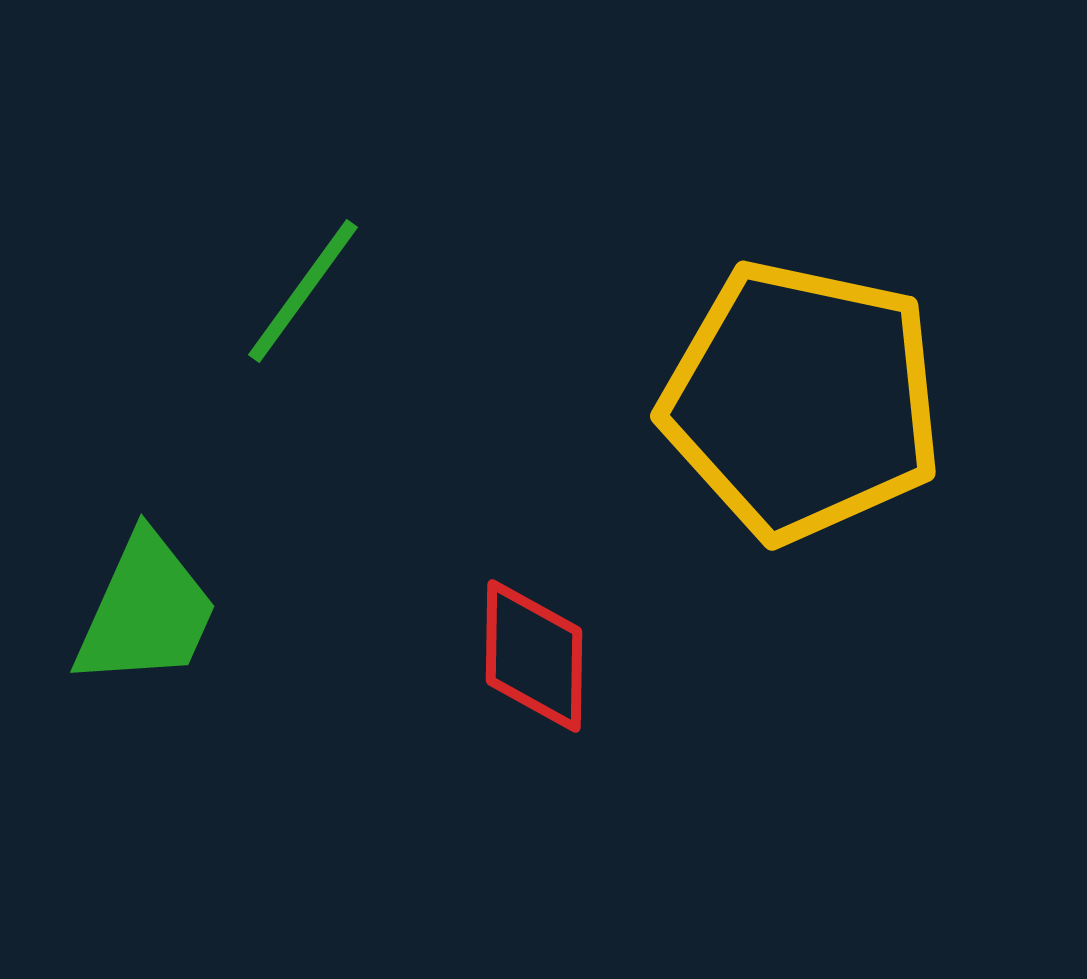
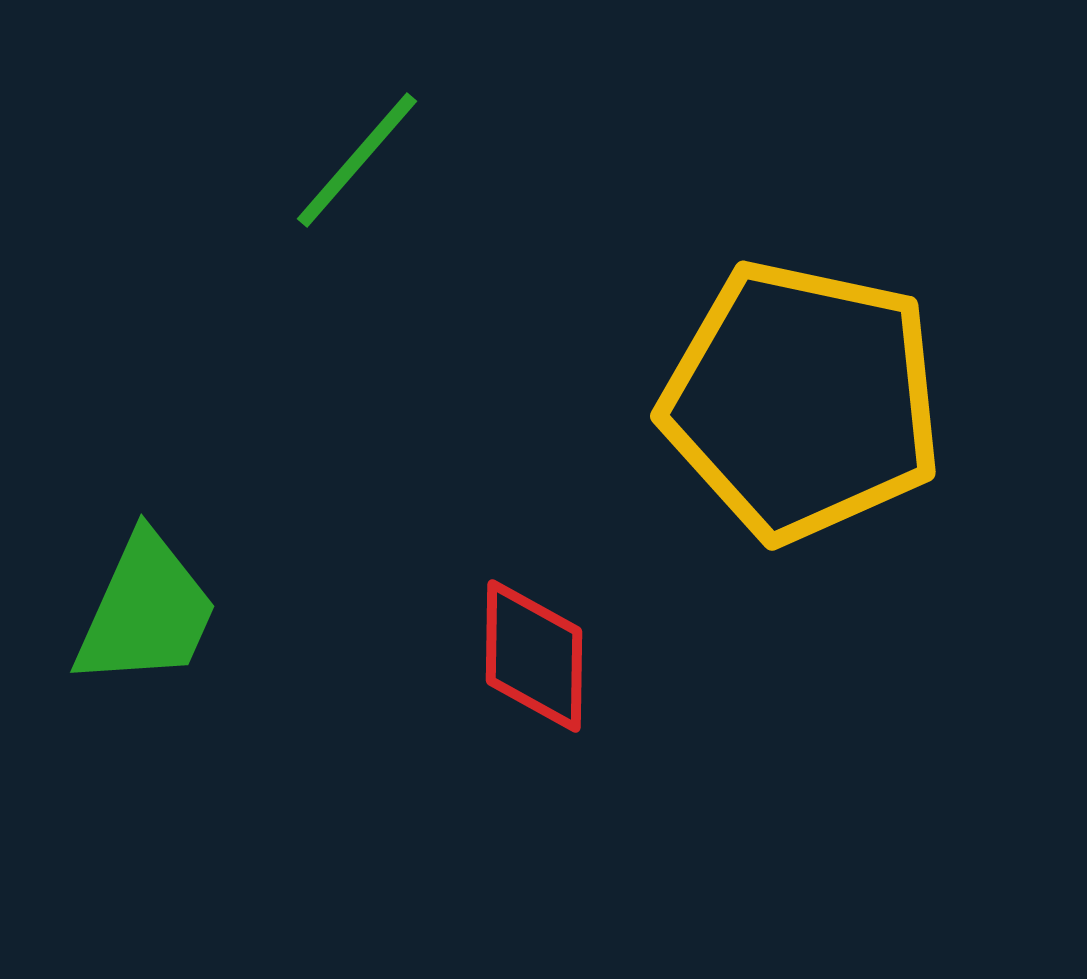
green line: moved 54 px right, 131 px up; rotated 5 degrees clockwise
